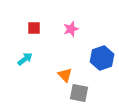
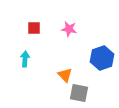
pink star: moved 2 px left; rotated 28 degrees clockwise
cyan arrow: rotated 49 degrees counterclockwise
